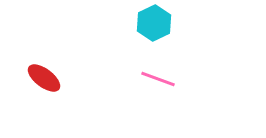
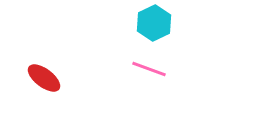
pink line: moved 9 px left, 10 px up
